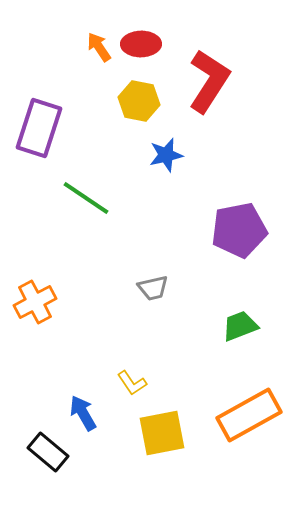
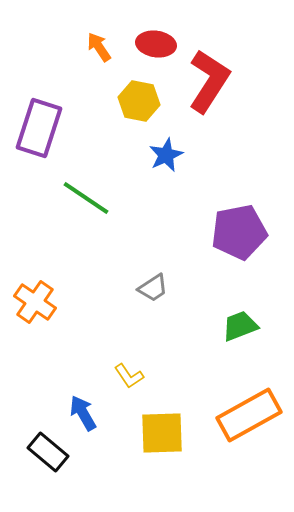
red ellipse: moved 15 px right; rotated 9 degrees clockwise
blue star: rotated 12 degrees counterclockwise
purple pentagon: moved 2 px down
gray trapezoid: rotated 20 degrees counterclockwise
orange cross: rotated 27 degrees counterclockwise
yellow L-shape: moved 3 px left, 7 px up
yellow square: rotated 9 degrees clockwise
